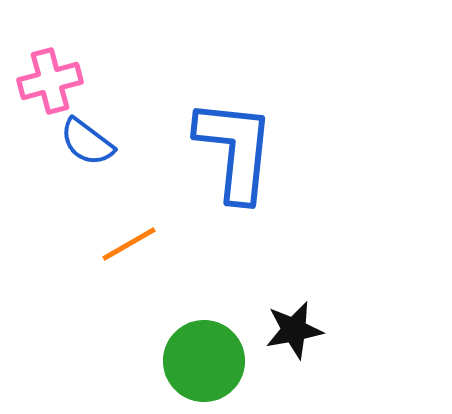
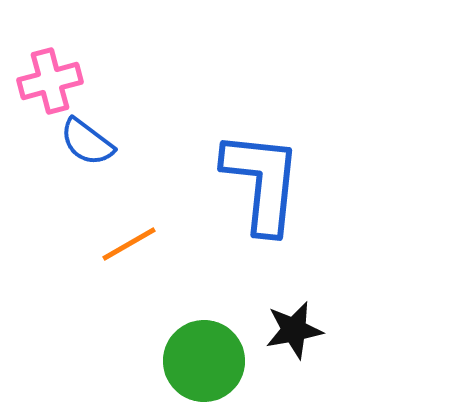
blue L-shape: moved 27 px right, 32 px down
